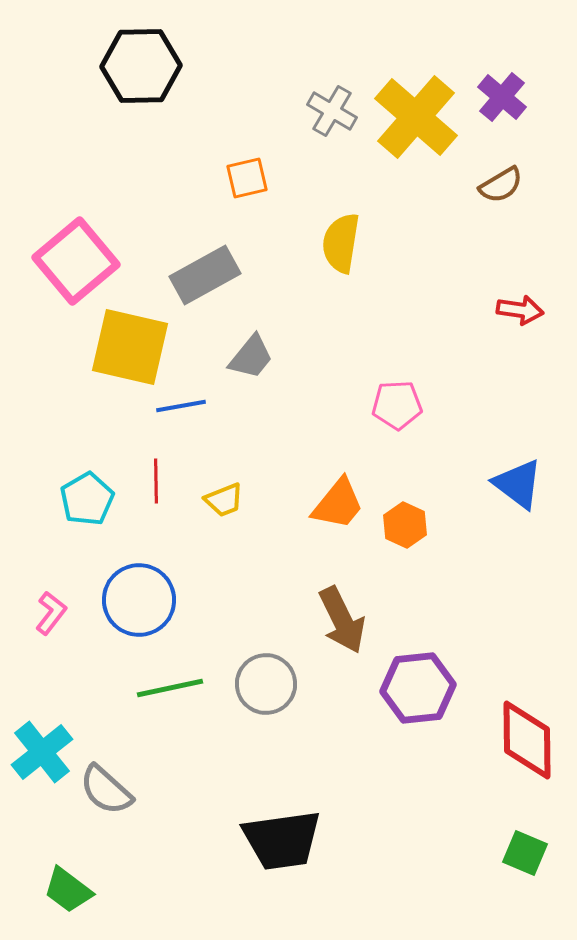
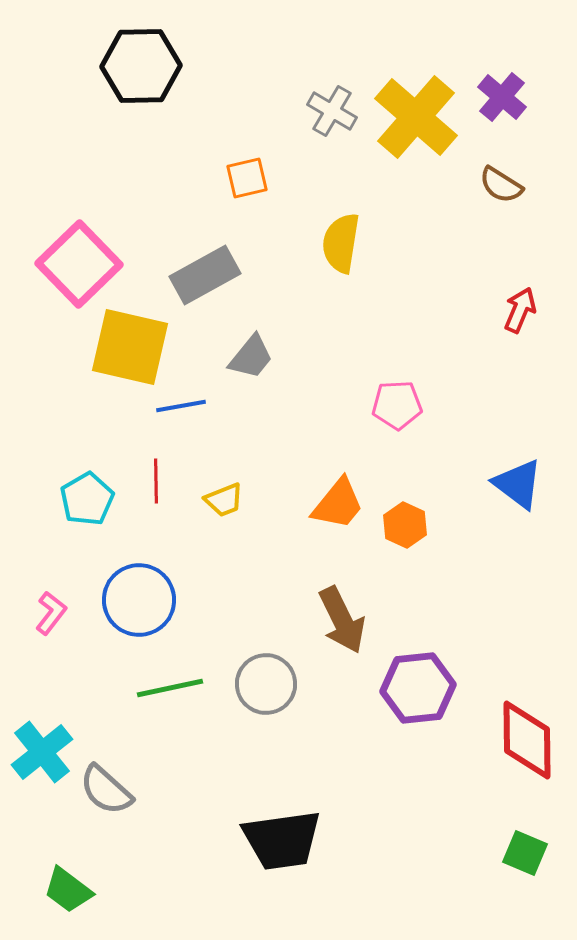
brown semicircle: rotated 63 degrees clockwise
pink square: moved 3 px right, 3 px down; rotated 4 degrees counterclockwise
red arrow: rotated 75 degrees counterclockwise
